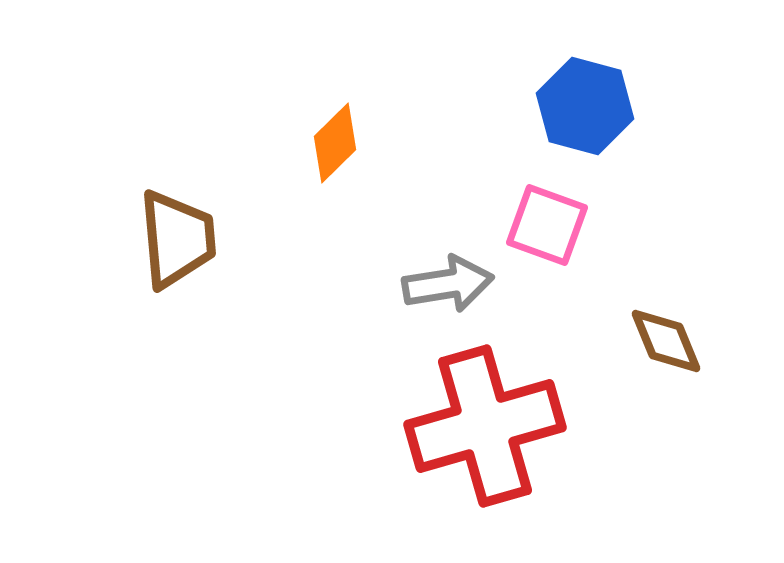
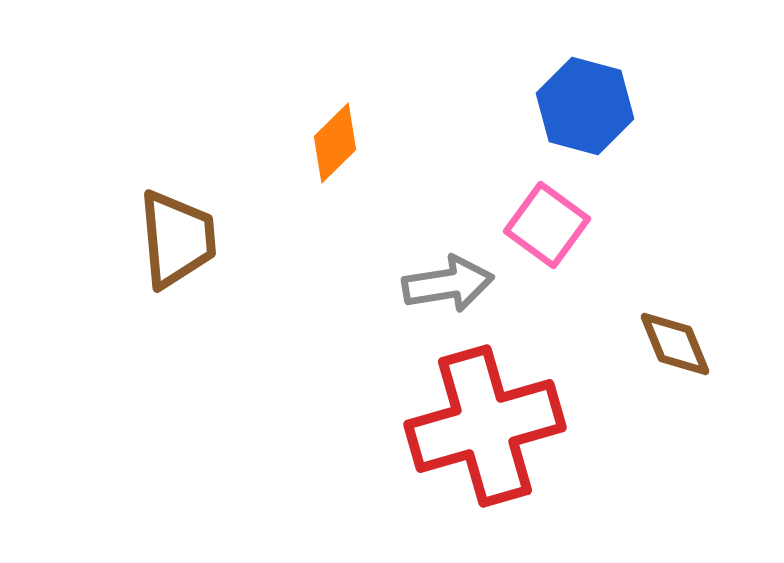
pink square: rotated 16 degrees clockwise
brown diamond: moved 9 px right, 3 px down
